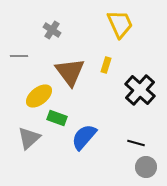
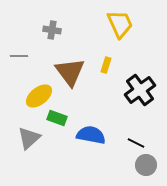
gray cross: rotated 24 degrees counterclockwise
black cross: rotated 12 degrees clockwise
blue semicircle: moved 7 px right, 2 px up; rotated 60 degrees clockwise
black line: rotated 12 degrees clockwise
gray circle: moved 2 px up
